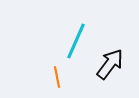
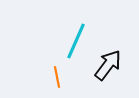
black arrow: moved 2 px left, 1 px down
